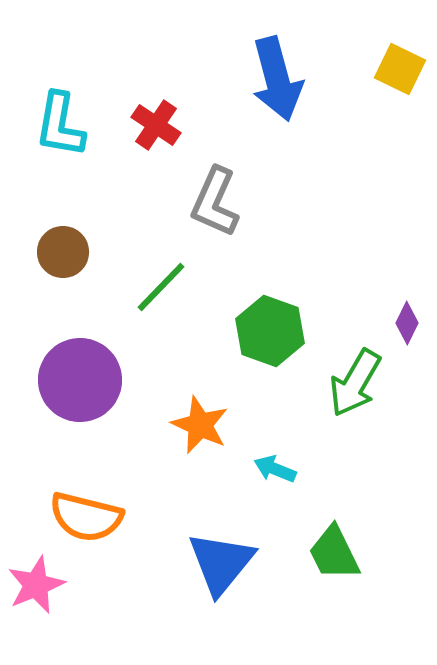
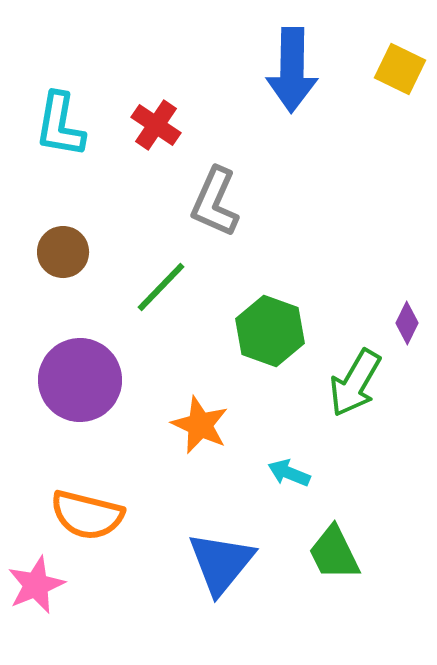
blue arrow: moved 15 px right, 9 px up; rotated 16 degrees clockwise
cyan arrow: moved 14 px right, 4 px down
orange semicircle: moved 1 px right, 2 px up
